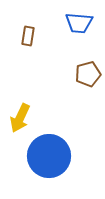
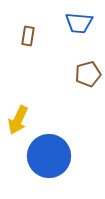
yellow arrow: moved 2 px left, 2 px down
